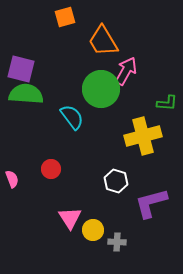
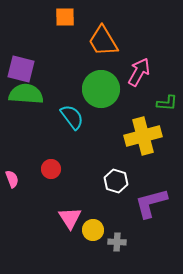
orange square: rotated 15 degrees clockwise
pink arrow: moved 13 px right, 1 px down
